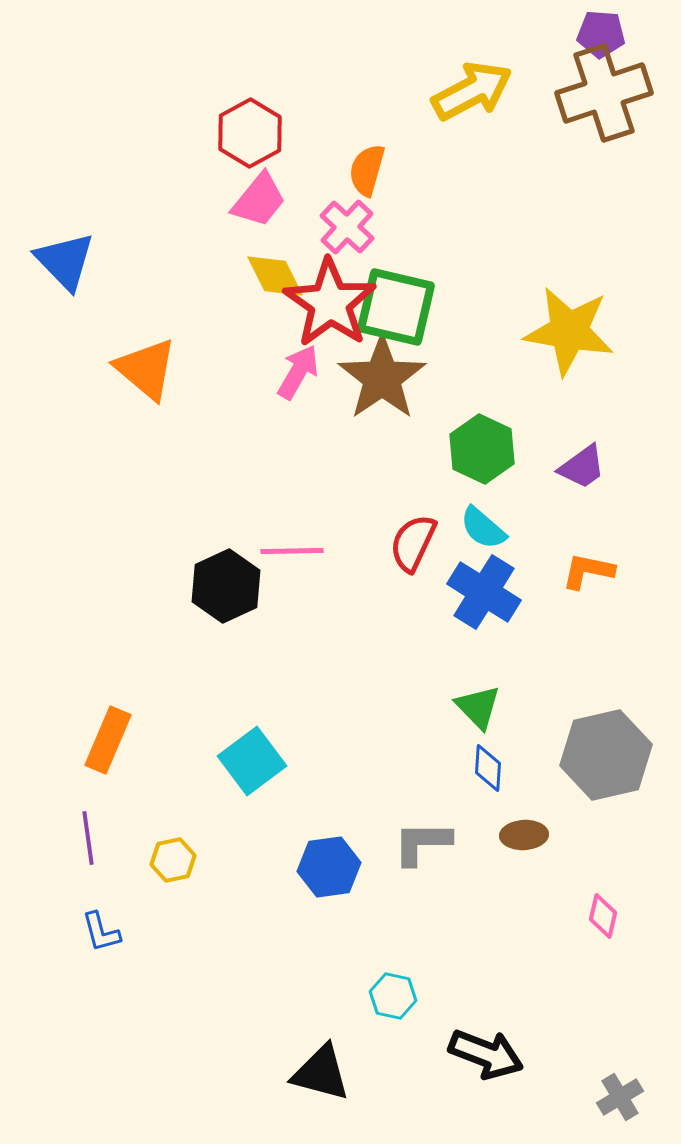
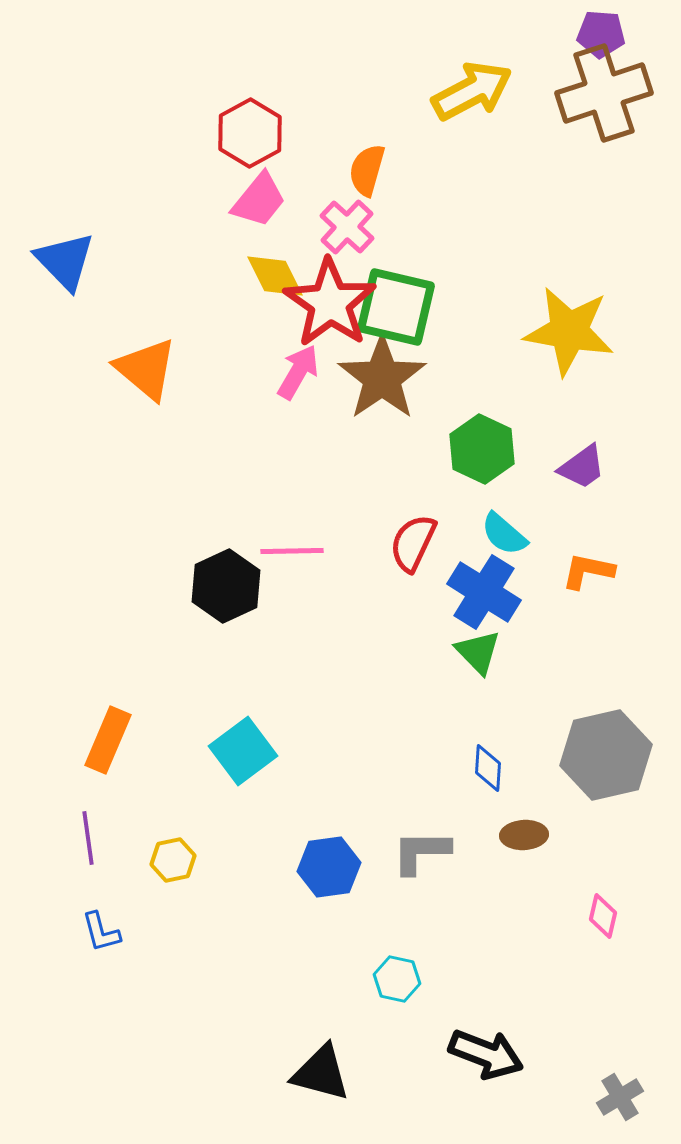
cyan semicircle: moved 21 px right, 6 px down
green triangle: moved 55 px up
cyan square: moved 9 px left, 10 px up
gray L-shape: moved 1 px left, 9 px down
cyan hexagon: moved 4 px right, 17 px up
